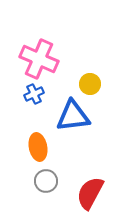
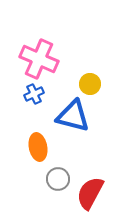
blue triangle: rotated 21 degrees clockwise
gray circle: moved 12 px right, 2 px up
